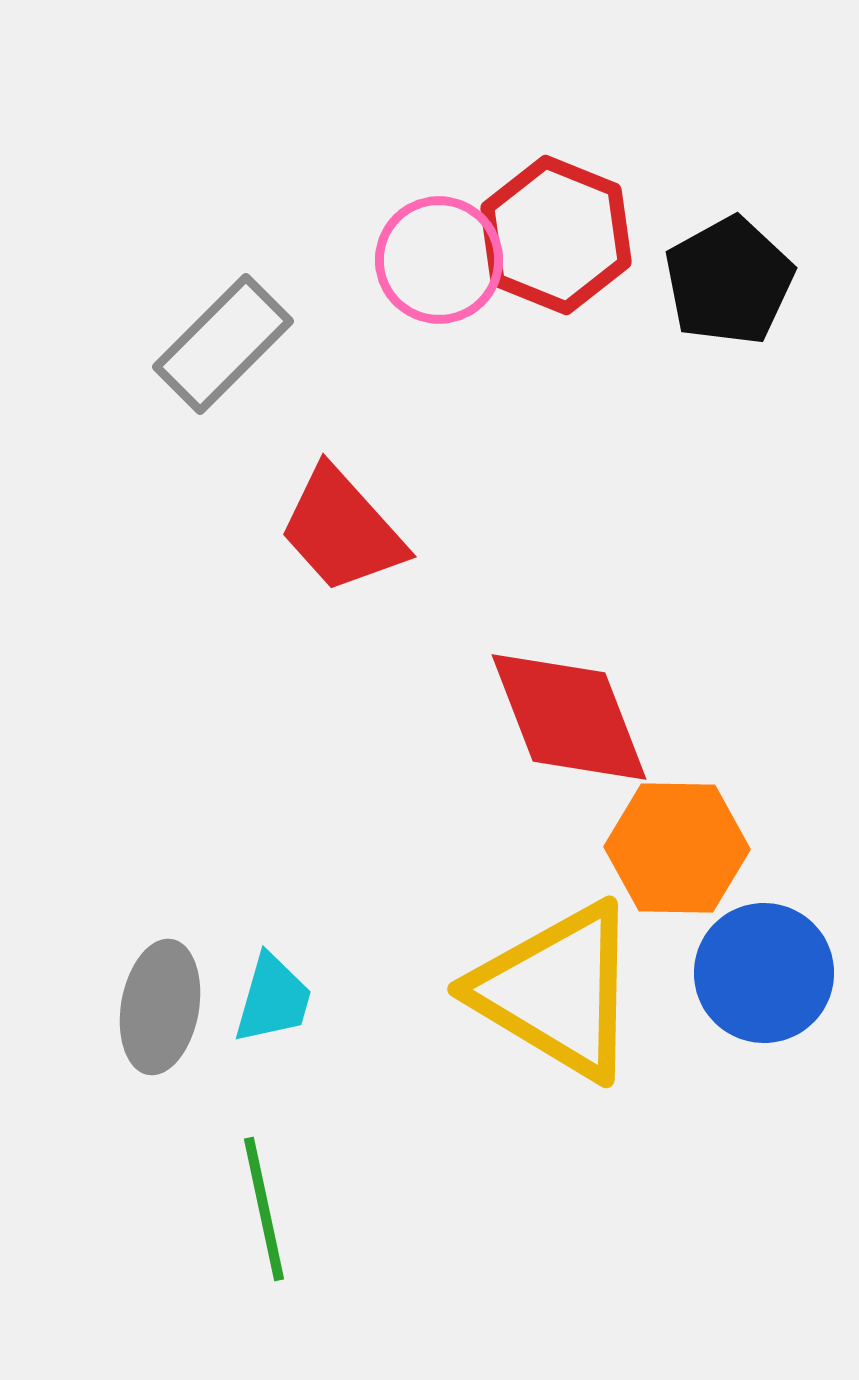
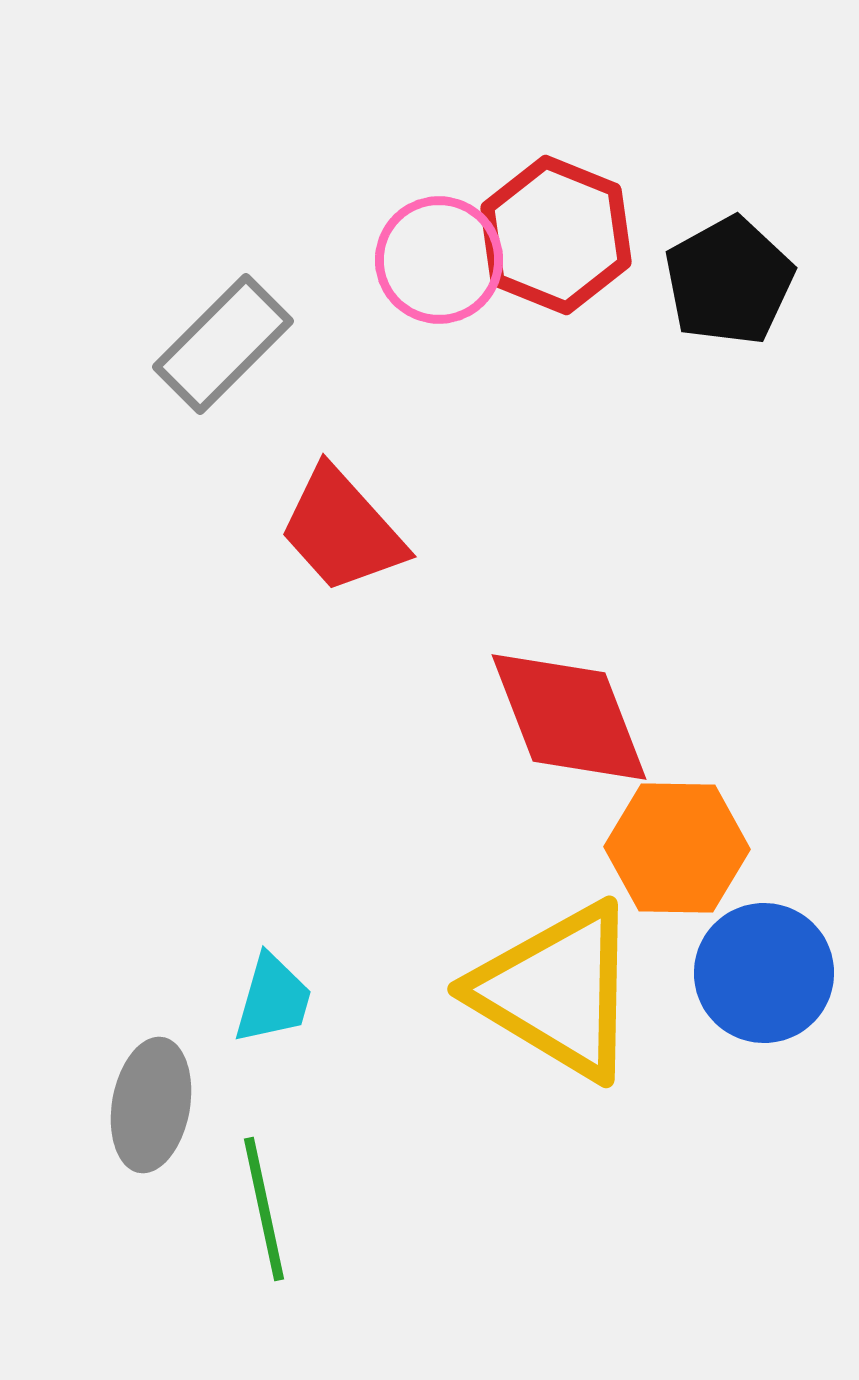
gray ellipse: moved 9 px left, 98 px down
